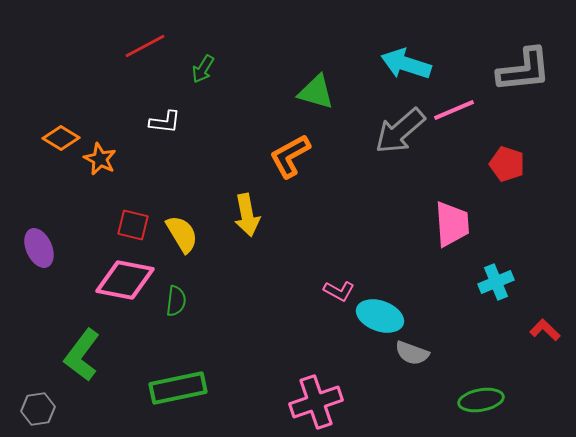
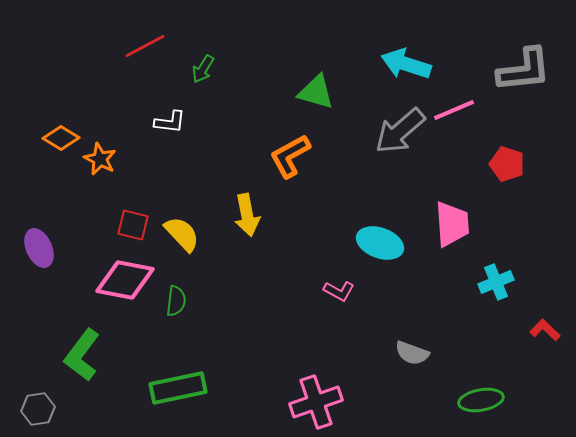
white L-shape: moved 5 px right
yellow semicircle: rotated 12 degrees counterclockwise
cyan ellipse: moved 73 px up
